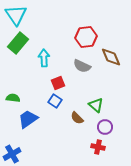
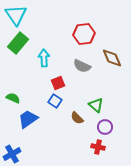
red hexagon: moved 2 px left, 3 px up
brown diamond: moved 1 px right, 1 px down
green semicircle: rotated 16 degrees clockwise
